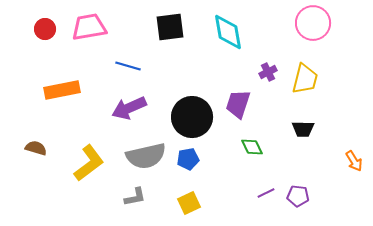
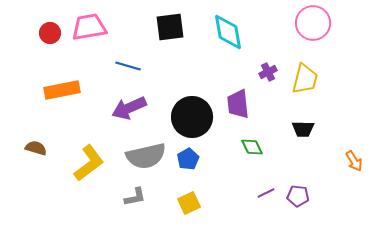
red circle: moved 5 px right, 4 px down
purple trapezoid: rotated 24 degrees counterclockwise
blue pentagon: rotated 20 degrees counterclockwise
